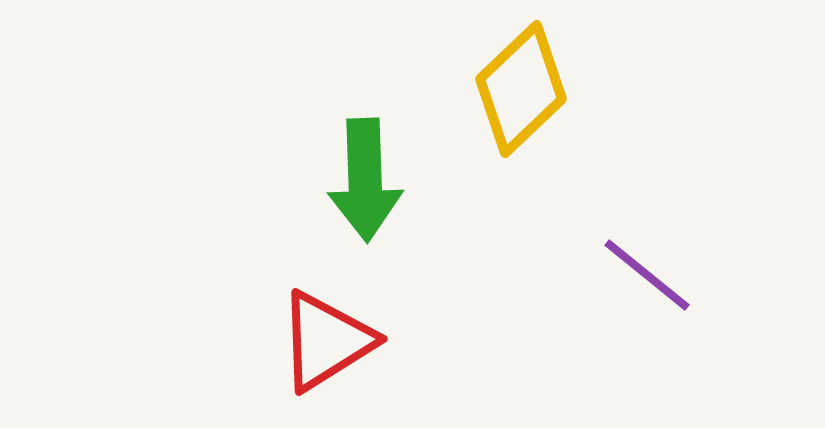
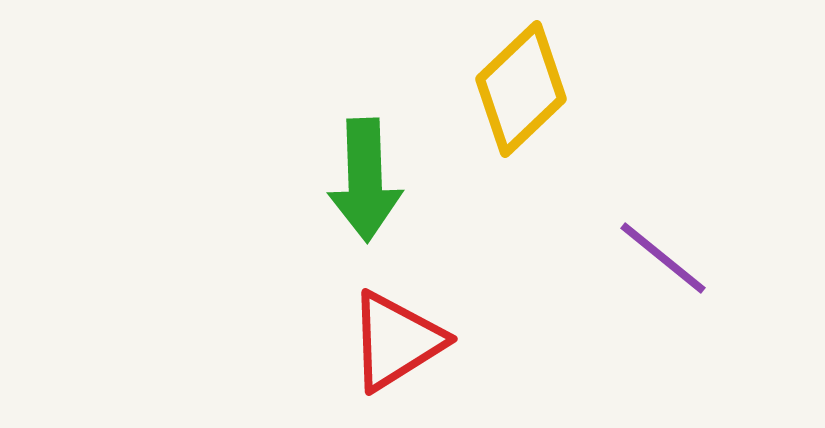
purple line: moved 16 px right, 17 px up
red triangle: moved 70 px right
